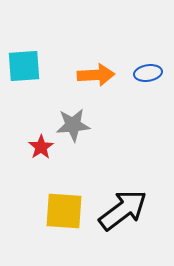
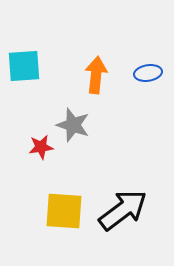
orange arrow: rotated 81 degrees counterclockwise
gray star: rotated 24 degrees clockwise
red star: rotated 25 degrees clockwise
